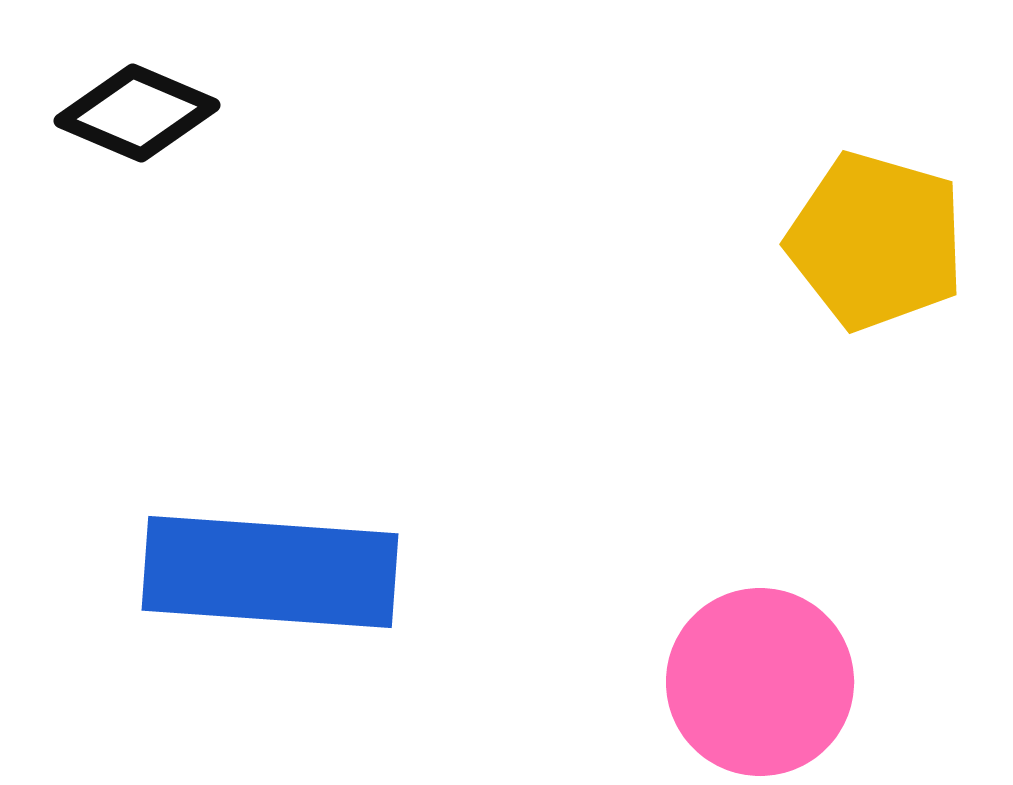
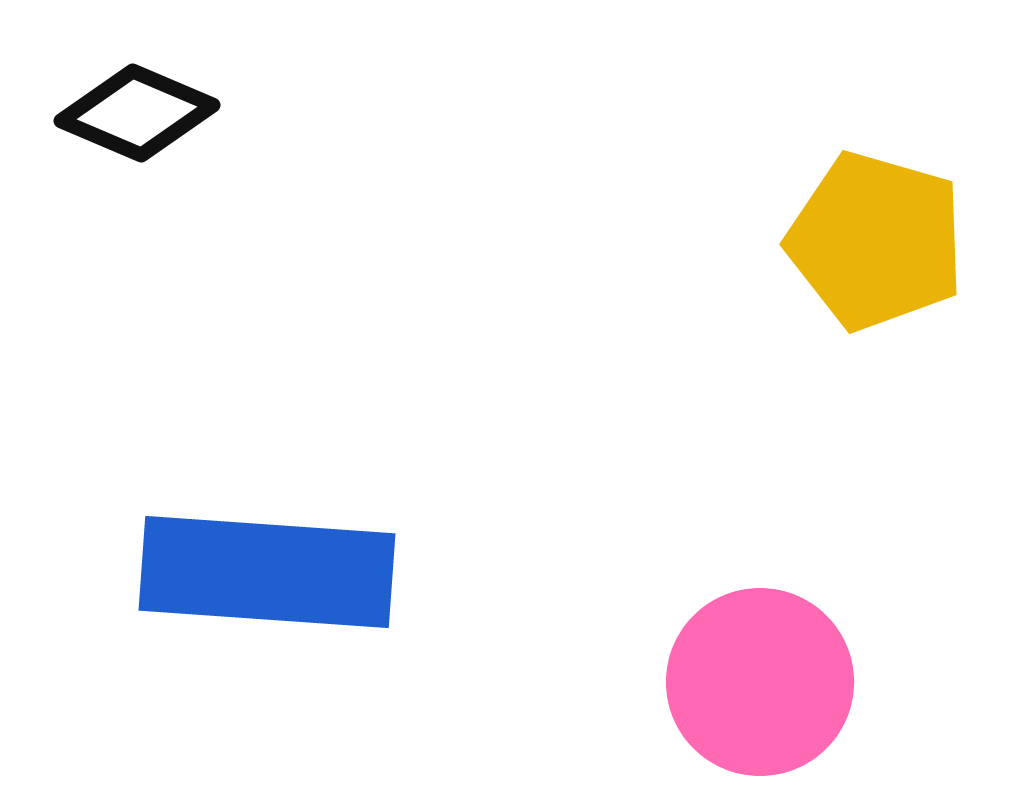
blue rectangle: moved 3 px left
